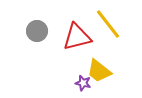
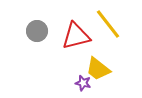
red triangle: moved 1 px left, 1 px up
yellow trapezoid: moved 1 px left, 2 px up
